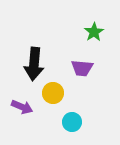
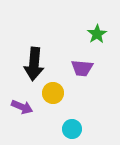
green star: moved 3 px right, 2 px down
cyan circle: moved 7 px down
